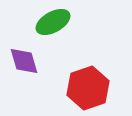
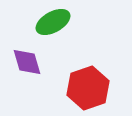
purple diamond: moved 3 px right, 1 px down
